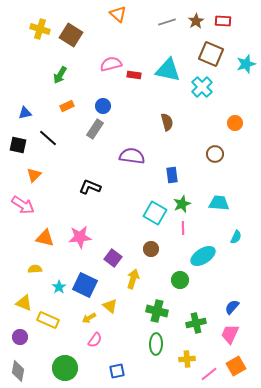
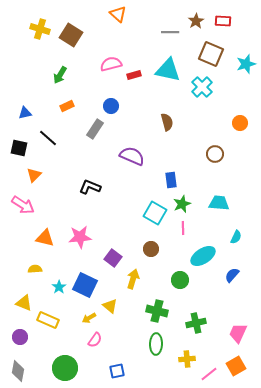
gray line at (167, 22): moved 3 px right, 10 px down; rotated 18 degrees clockwise
red rectangle at (134, 75): rotated 24 degrees counterclockwise
blue circle at (103, 106): moved 8 px right
orange circle at (235, 123): moved 5 px right
black square at (18, 145): moved 1 px right, 3 px down
purple semicircle at (132, 156): rotated 15 degrees clockwise
blue rectangle at (172, 175): moved 1 px left, 5 px down
blue semicircle at (232, 307): moved 32 px up
pink trapezoid at (230, 334): moved 8 px right, 1 px up
